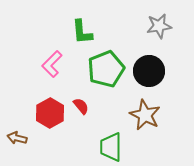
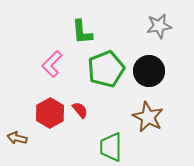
red semicircle: moved 1 px left, 4 px down
brown star: moved 3 px right, 2 px down
